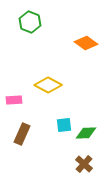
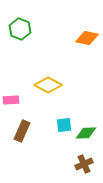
green hexagon: moved 10 px left, 7 px down
orange diamond: moved 1 px right, 5 px up; rotated 25 degrees counterclockwise
pink rectangle: moved 3 px left
brown rectangle: moved 3 px up
brown cross: rotated 24 degrees clockwise
